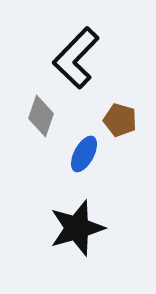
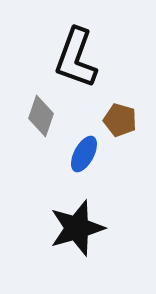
black L-shape: rotated 24 degrees counterclockwise
